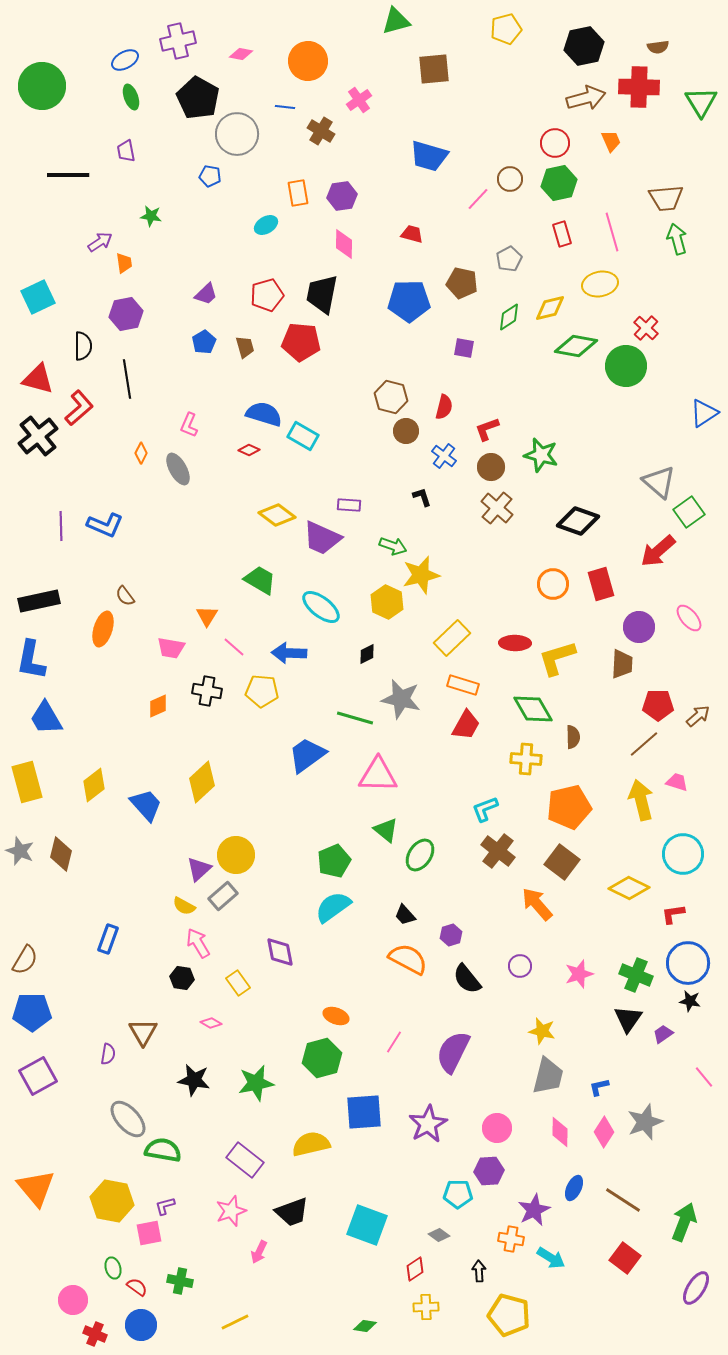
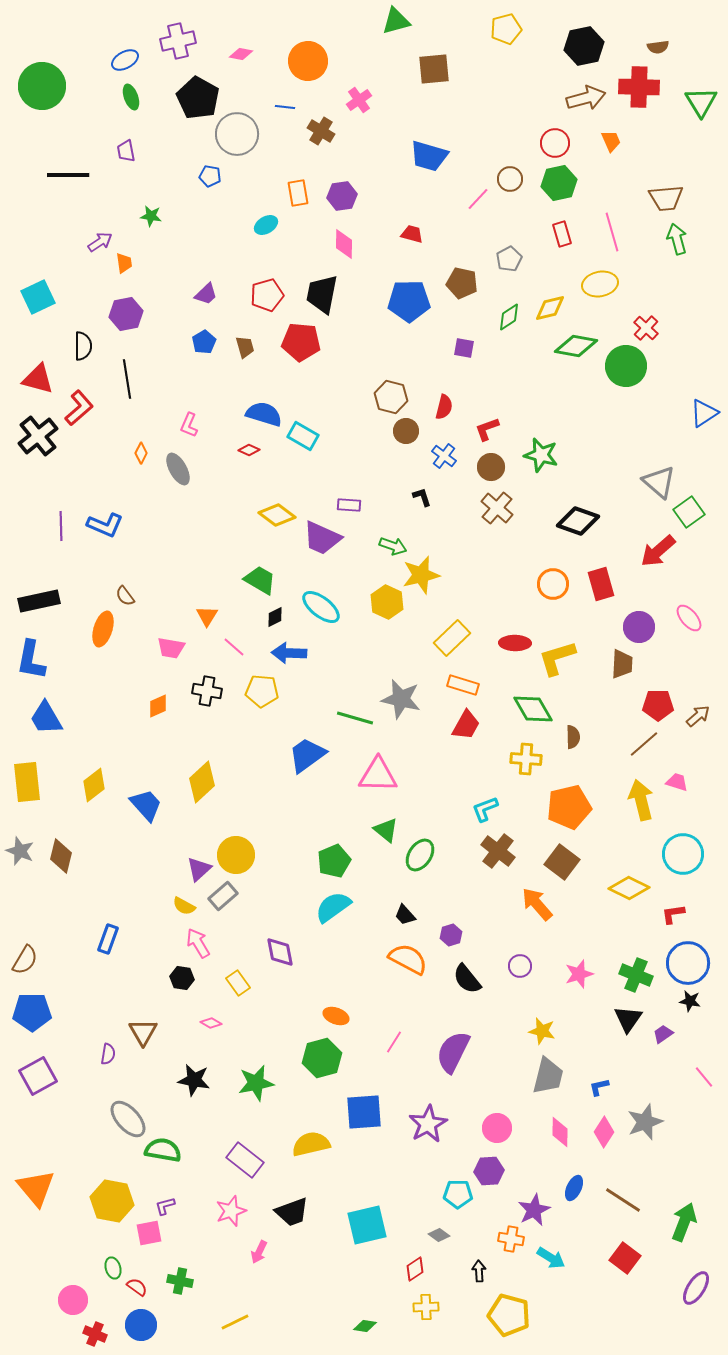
black diamond at (367, 654): moved 92 px left, 37 px up
yellow rectangle at (27, 782): rotated 9 degrees clockwise
brown diamond at (61, 854): moved 2 px down
cyan square at (367, 1225): rotated 33 degrees counterclockwise
